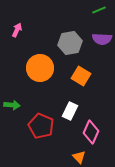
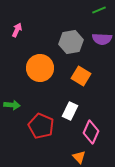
gray hexagon: moved 1 px right, 1 px up
